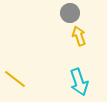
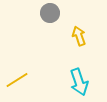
gray circle: moved 20 px left
yellow line: moved 2 px right, 1 px down; rotated 70 degrees counterclockwise
